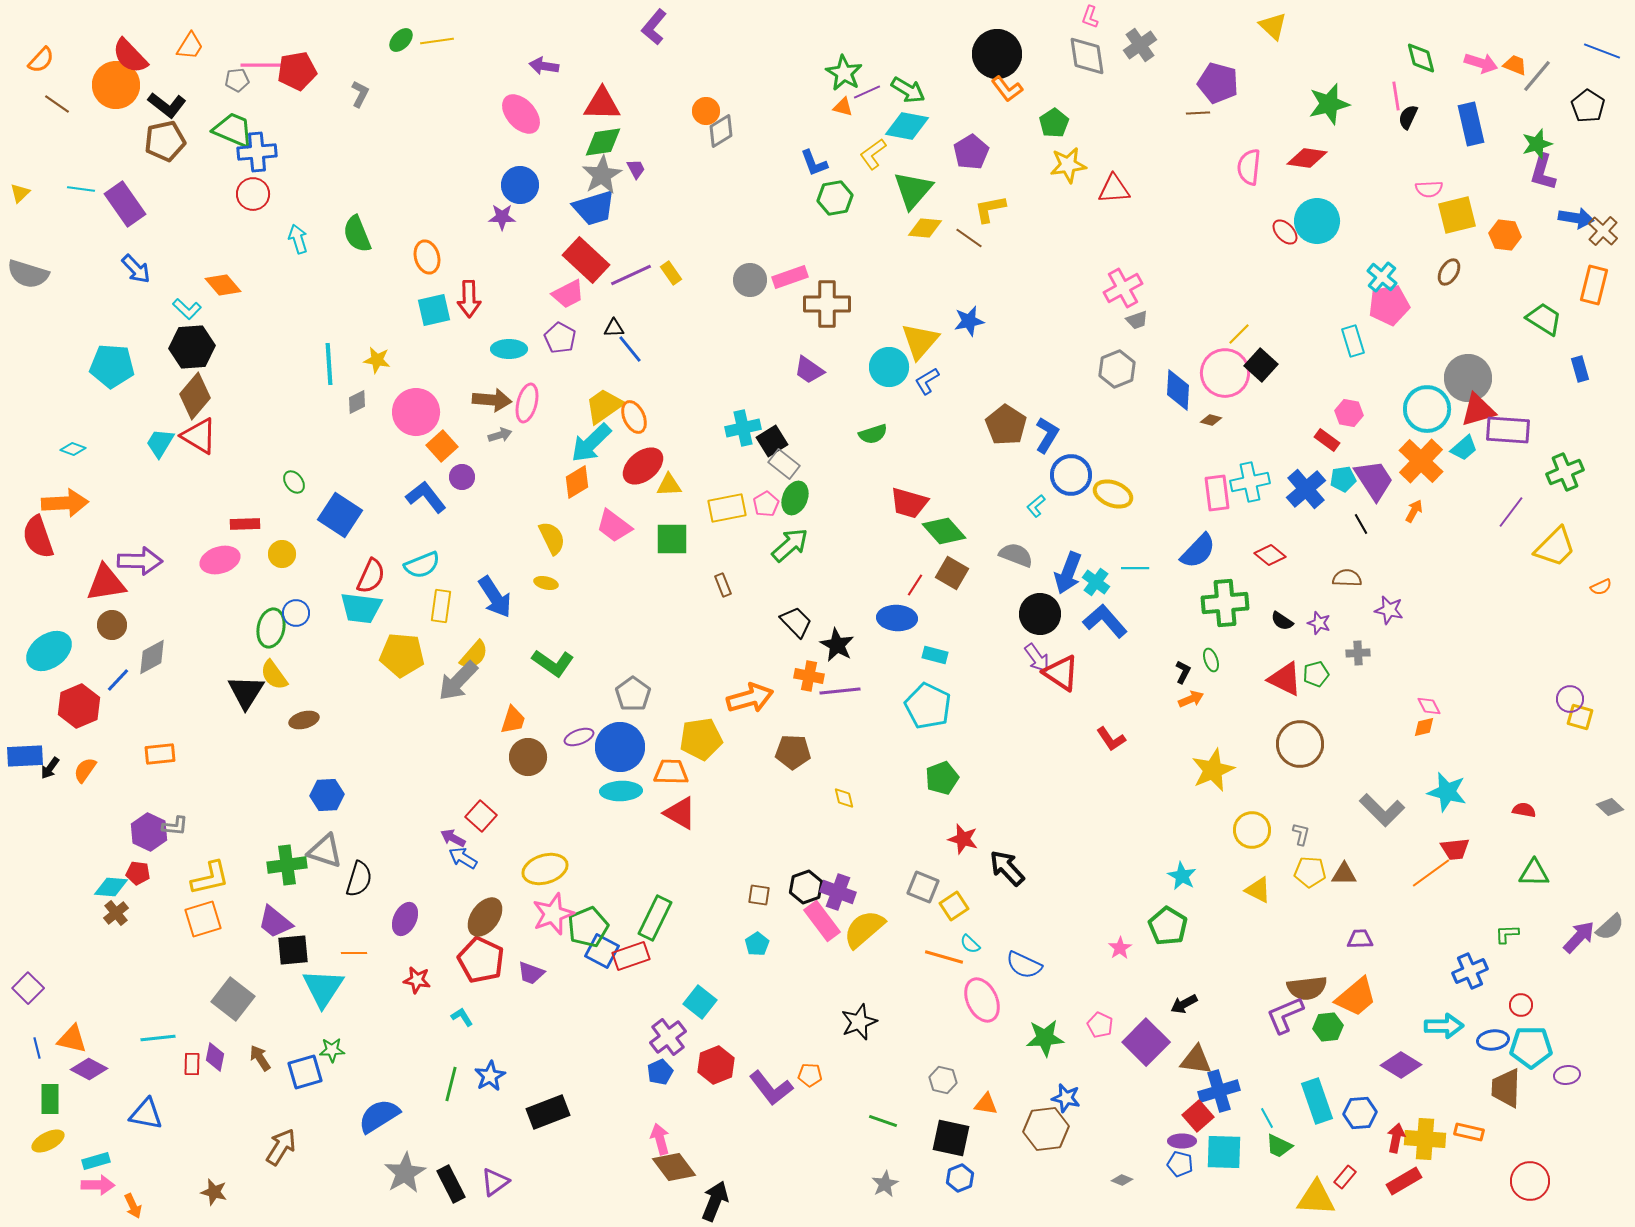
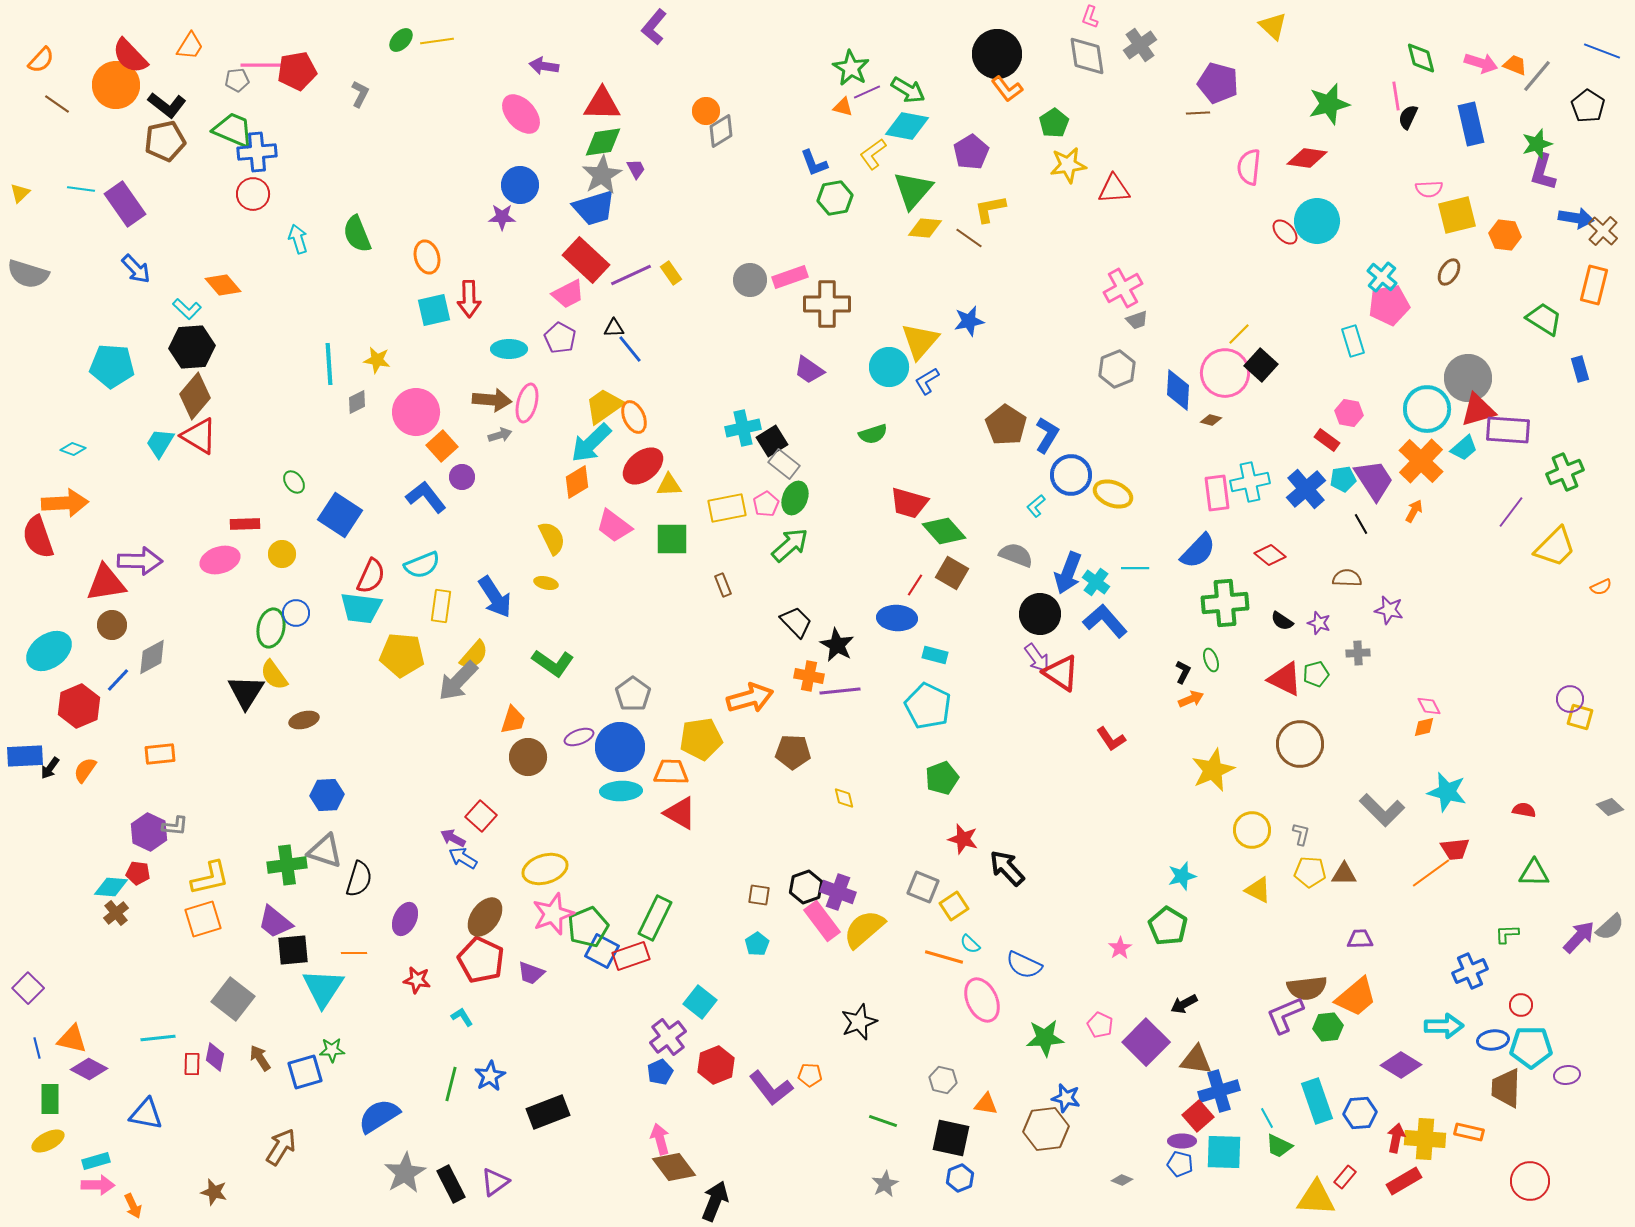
green star at (844, 73): moved 7 px right, 5 px up
cyan star at (1182, 876): rotated 28 degrees clockwise
